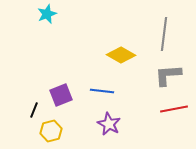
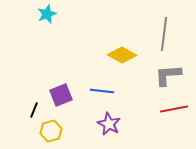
yellow diamond: moved 1 px right
